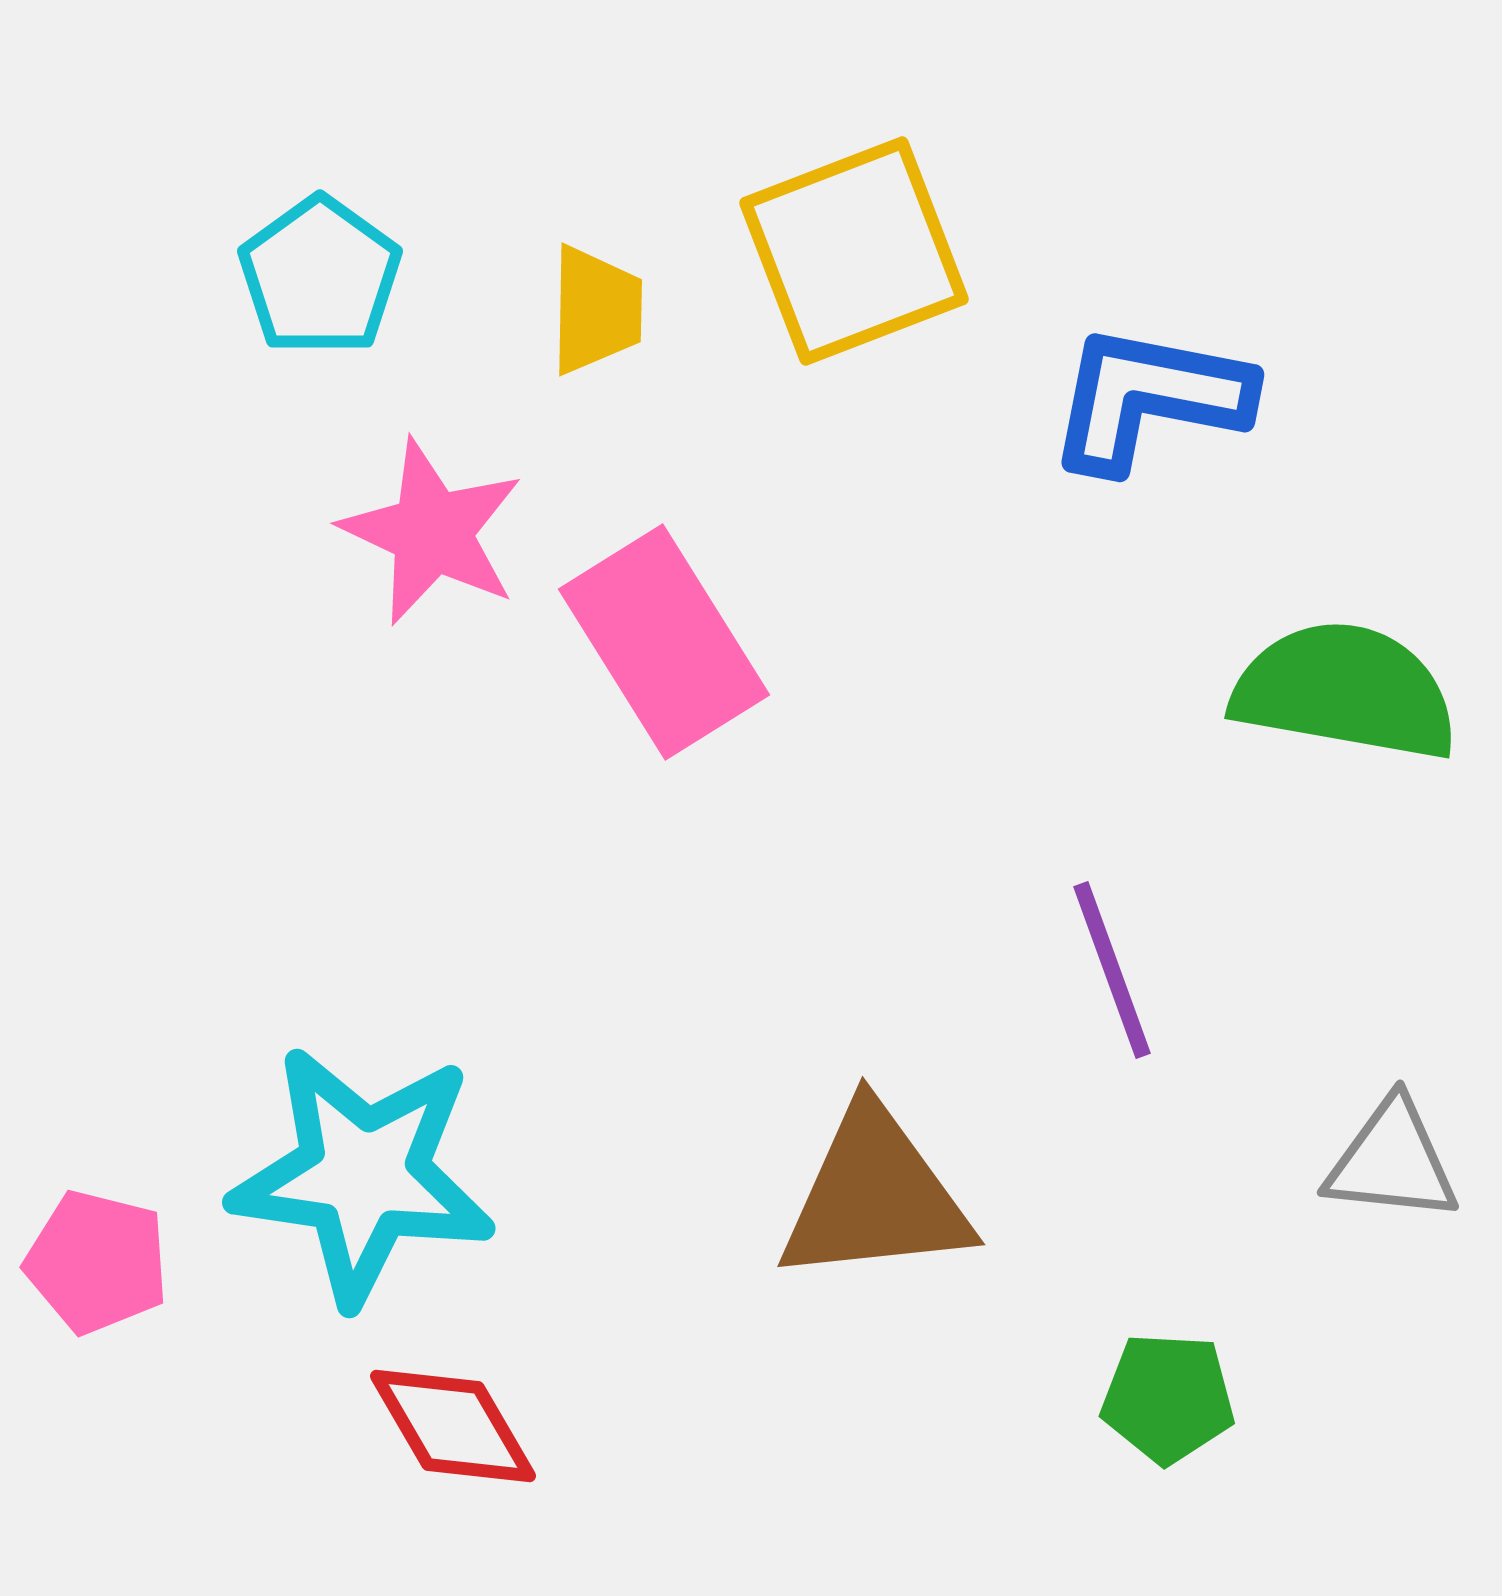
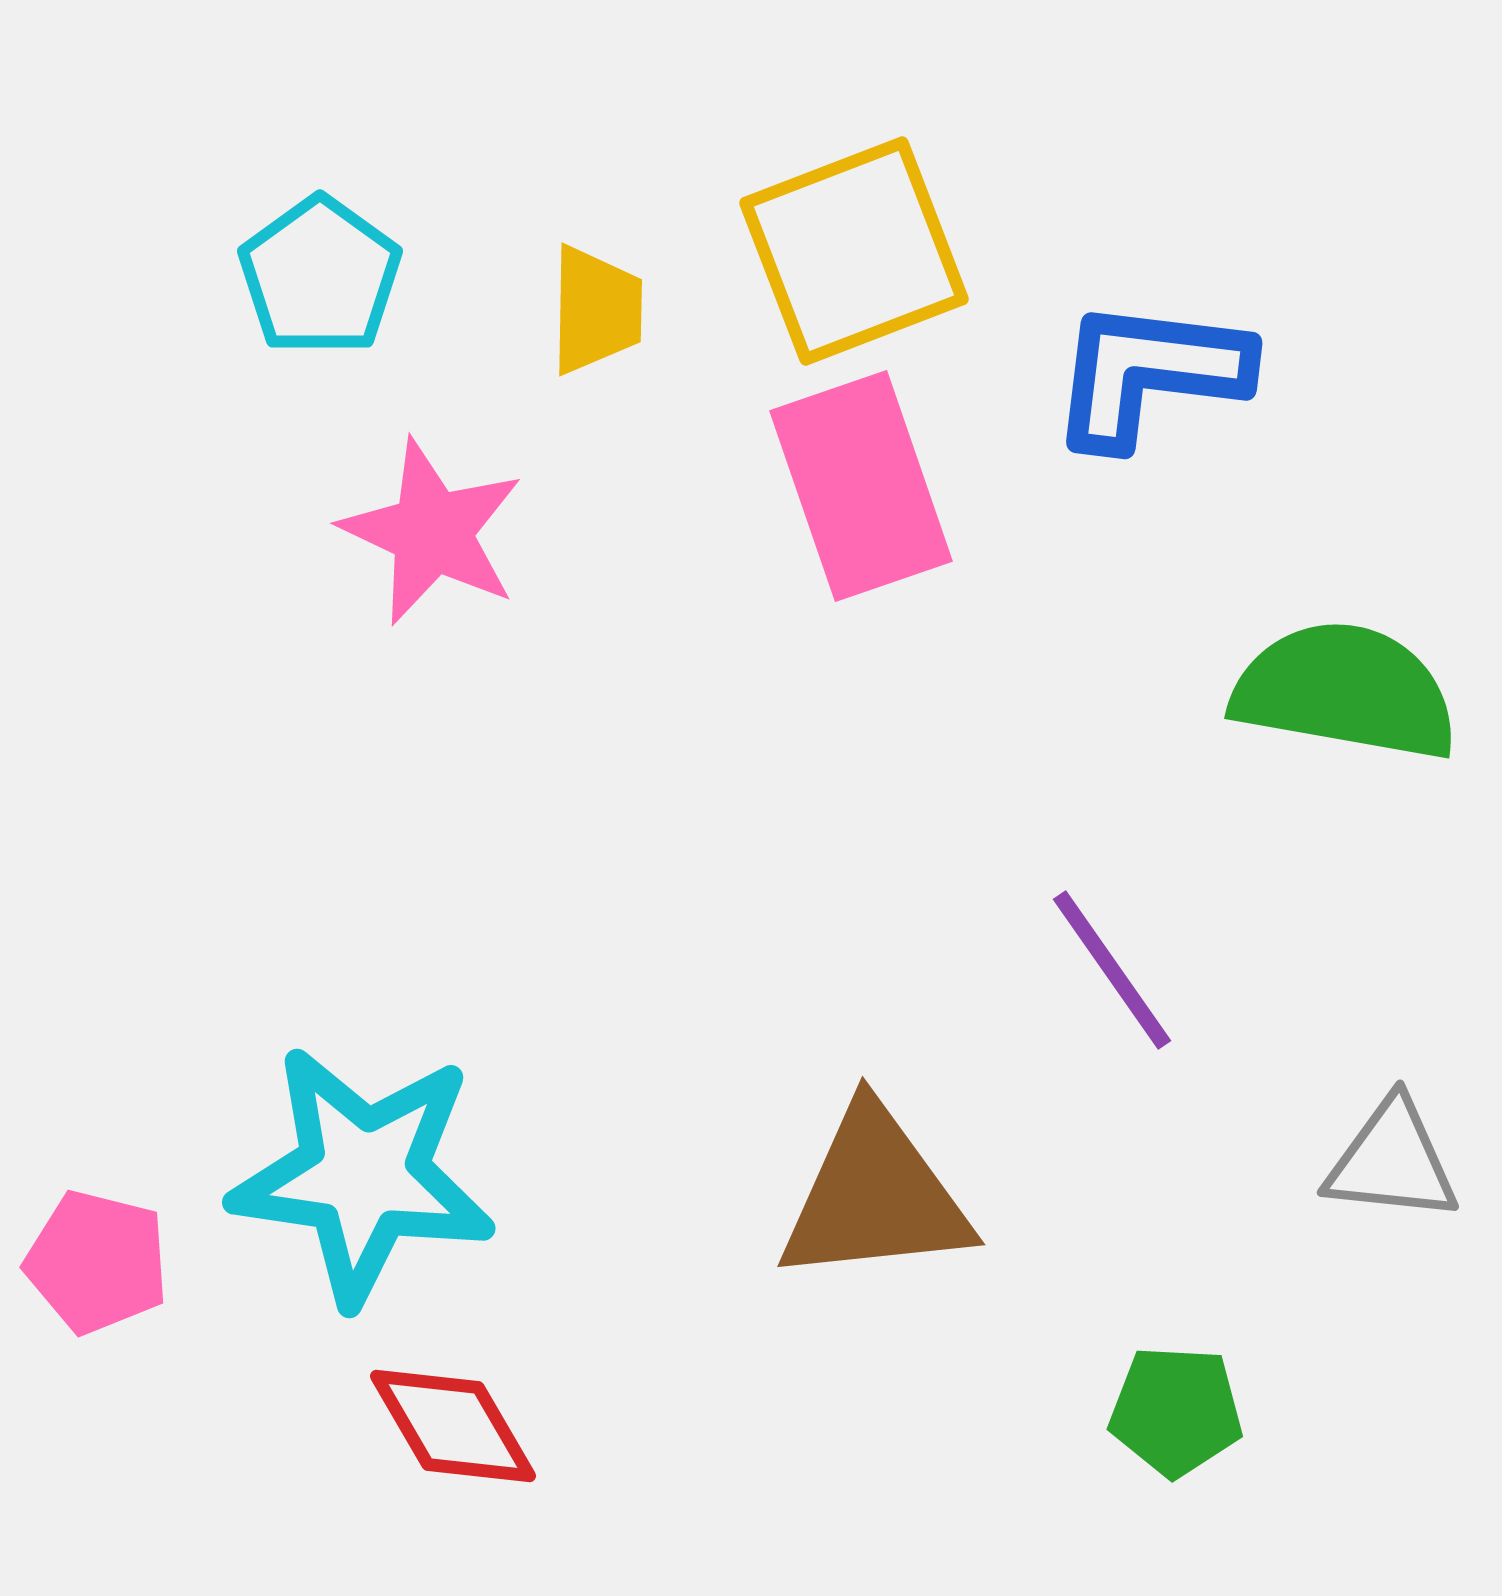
blue L-shape: moved 25 px up; rotated 4 degrees counterclockwise
pink rectangle: moved 197 px right, 156 px up; rotated 13 degrees clockwise
purple line: rotated 15 degrees counterclockwise
green pentagon: moved 8 px right, 13 px down
